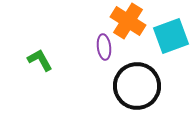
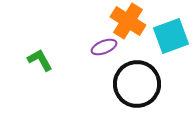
purple ellipse: rotated 75 degrees clockwise
black circle: moved 2 px up
